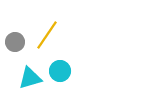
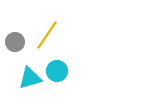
cyan circle: moved 3 px left
